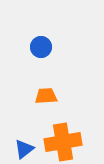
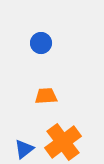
blue circle: moved 4 px up
orange cross: rotated 27 degrees counterclockwise
